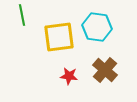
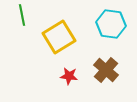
cyan hexagon: moved 14 px right, 3 px up
yellow square: rotated 24 degrees counterclockwise
brown cross: moved 1 px right
